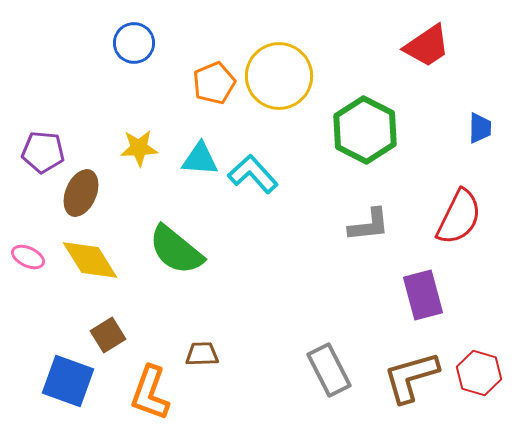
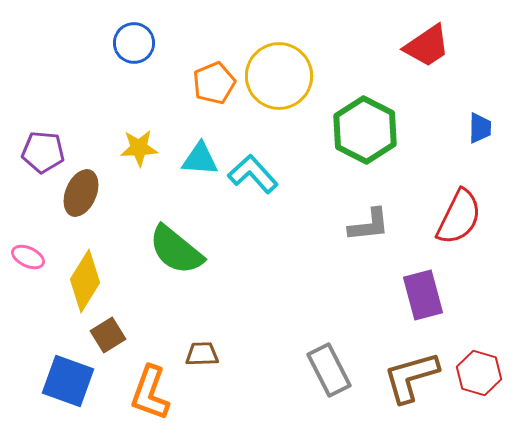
yellow diamond: moved 5 px left, 21 px down; rotated 64 degrees clockwise
